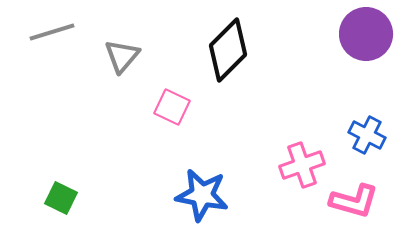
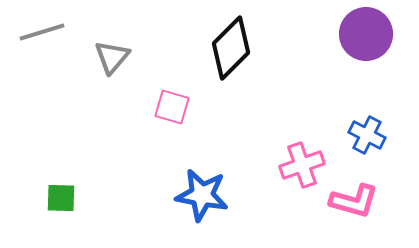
gray line: moved 10 px left
black diamond: moved 3 px right, 2 px up
gray triangle: moved 10 px left, 1 px down
pink square: rotated 9 degrees counterclockwise
green square: rotated 24 degrees counterclockwise
